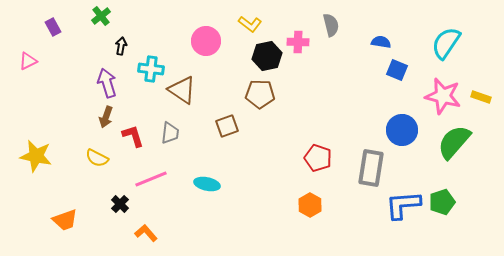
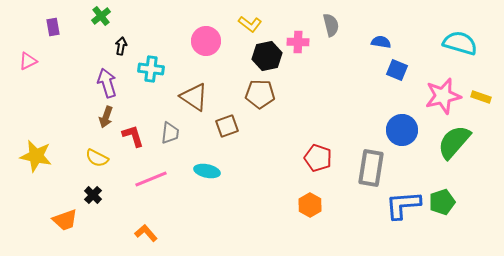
purple rectangle: rotated 18 degrees clockwise
cyan semicircle: moved 14 px right; rotated 72 degrees clockwise
brown triangle: moved 12 px right, 7 px down
pink star: rotated 27 degrees counterclockwise
cyan ellipse: moved 13 px up
black cross: moved 27 px left, 9 px up
